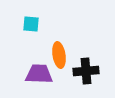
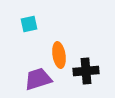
cyan square: moved 2 px left; rotated 18 degrees counterclockwise
purple trapezoid: moved 1 px left, 5 px down; rotated 20 degrees counterclockwise
